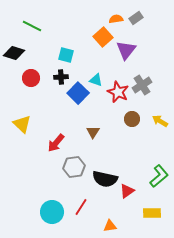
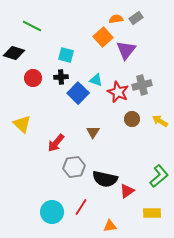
red circle: moved 2 px right
gray cross: rotated 18 degrees clockwise
